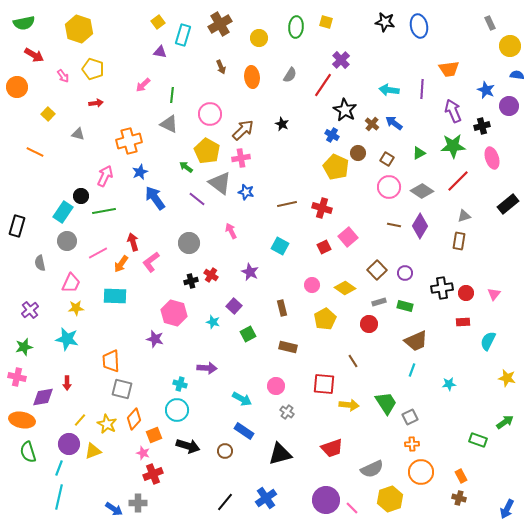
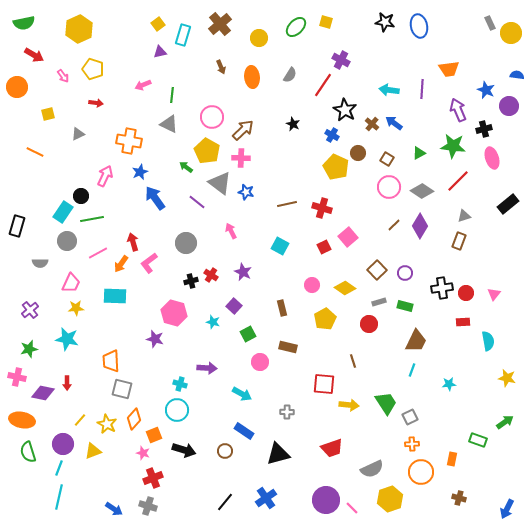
yellow square at (158, 22): moved 2 px down
brown cross at (220, 24): rotated 10 degrees counterclockwise
green ellipse at (296, 27): rotated 40 degrees clockwise
yellow hexagon at (79, 29): rotated 16 degrees clockwise
yellow circle at (510, 46): moved 1 px right, 13 px up
purple triangle at (160, 52): rotated 24 degrees counterclockwise
purple cross at (341, 60): rotated 18 degrees counterclockwise
pink arrow at (143, 85): rotated 21 degrees clockwise
red arrow at (96, 103): rotated 16 degrees clockwise
purple arrow at (453, 111): moved 5 px right, 1 px up
yellow square at (48, 114): rotated 32 degrees clockwise
pink circle at (210, 114): moved 2 px right, 3 px down
black star at (282, 124): moved 11 px right
black cross at (482, 126): moved 2 px right, 3 px down
gray triangle at (78, 134): rotated 40 degrees counterclockwise
orange cross at (129, 141): rotated 25 degrees clockwise
green star at (453, 146): rotated 10 degrees clockwise
pink cross at (241, 158): rotated 12 degrees clockwise
purple line at (197, 199): moved 3 px down
green line at (104, 211): moved 12 px left, 8 px down
brown line at (394, 225): rotated 56 degrees counterclockwise
brown rectangle at (459, 241): rotated 12 degrees clockwise
gray circle at (189, 243): moved 3 px left
pink L-shape at (151, 262): moved 2 px left, 1 px down
gray semicircle at (40, 263): rotated 77 degrees counterclockwise
purple star at (250, 272): moved 7 px left
brown trapezoid at (416, 341): rotated 40 degrees counterclockwise
cyan semicircle at (488, 341): rotated 144 degrees clockwise
green star at (24, 347): moved 5 px right, 2 px down
brown line at (353, 361): rotated 16 degrees clockwise
pink circle at (276, 386): moved 16 px left, 24 px up
purple diamond at (43, 397): moved 4 px up; rotated 20 degrees clockwise
cyan arrow at (242, 399): moved 5 px up
gray cross at (287, 412): rotated 32 degrees counterclockwise
purple circle at (69, 444): moved 6 px left
black arrow at (188, 446): moved 4 px left, 4 px down
black triangle at (280, 454): moved 2 px left
red cross at (153, 474): moved 4 px down
orange rectangle at (461, 476): moved 9 px left, 17 px up; rotated 40 degrees clockwise
gray cross at (138, 503): moved 10 px right, 3 px down; rotated 18 degrees clockwise
